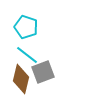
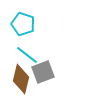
cyan pentagon: moved 3 px left, 3 px up
